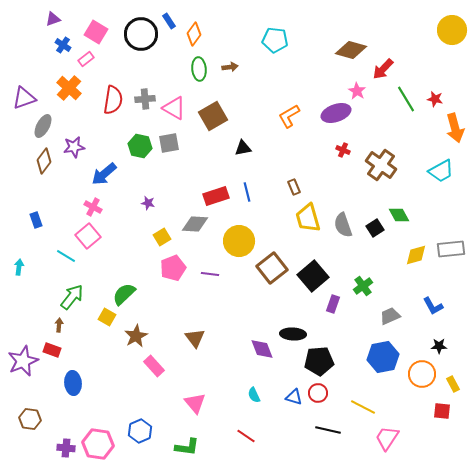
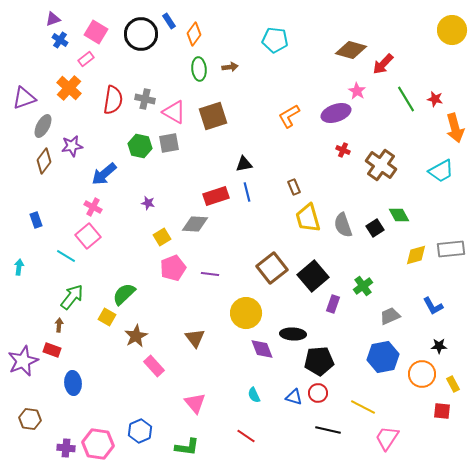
blue cross at (63, 45): moved 3 px left, 5 px up
red arrow at (383, 69): moved 5 px up
gray cross at (145, 99): rotated 18 degrees clockwise
pink triangle at (174, 108): moved 4 px down
brown square at (213, 116): rotated 12 degrees clockwise
purple star at (74, 147): moved 2 px left, 1 px up
black triangle at (243, 148): moved 1 px right, 16 px down
yellow circle at (239, 241): moved 7 px right, 72 px down
